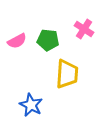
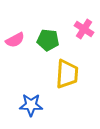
pink semicircle: moved 2 px left, 1 px up
blue star: rotated 25 degrees counterclockwise
